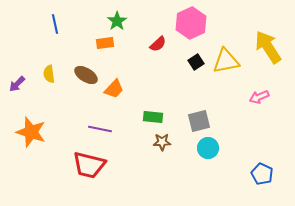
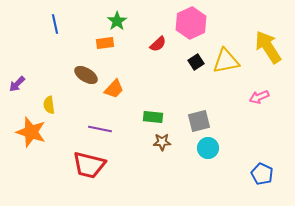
yellow semicircle: moved 31 px down
